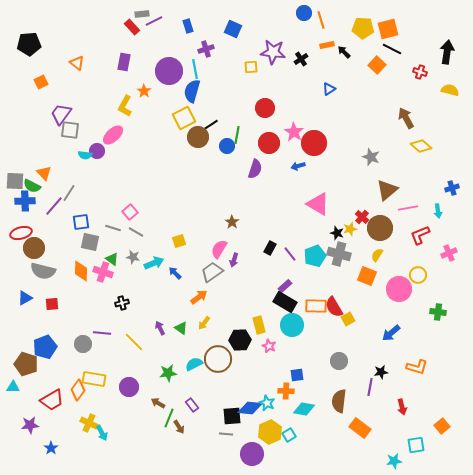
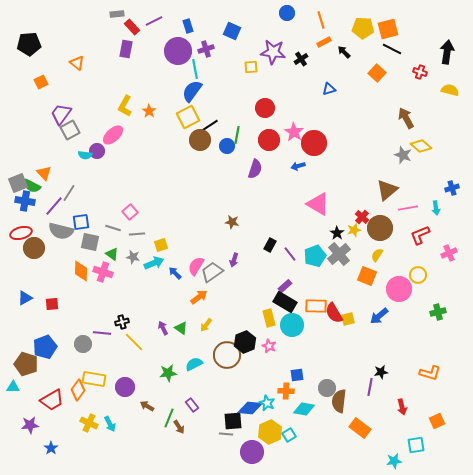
blue circle at (304, 13): moved 17 px left
gray rectangle at (142, 14): moved 25 px left
blue square at (233, 29): moved 1 px left, 2 px down
orange rectangle at (327, 45): moved 3 px left, 3 px up; rotated 16 degrees counterclockwise
purple rectangle at (124, 62): moved 2 px right, 13 px up
orange square at (377, 65): moved 8 px down
purple circle at (169, 71): moved 9 px right, 20 px up
blue triangle at (329, 89): rotated 16 degrees clockwise
orange star at (144, 91): moved 5 px right, 20 px down
blue semicircle at (192, 91): rotated 20 degrees clockwise
yellow square at (184, 118): moved 4 px right, 1 px up
gray square at (70, 130): rotated 36 degrees counterclockwise
brown circle at (198, 137): moved 2 px right, 3 px down
red circle at (269, 143): moved 3 px up
gray star at (371, 157): moved 32 px right, 2 px up
gray square at (15, 181): moved 3 px right, 2 px down; rotated 24 degrees counterclockwise
blue cross at (25, 201): rotated 12 degrees clockwise
cyan arrow at (438, 211): moved 2 px left, 3 px up
brown star at (232, 222): rotated 24 degrees counterclockwise
yellow star at (350, 229): moved 4 px right, 1 px down
gray line at (136, 232): moved 1 px right, 2 px down; rotated 35 degrees counterclockwise
black star at (337, 233): rotated 16 degrees clockwise
yellow square at (179, 241): moved 18 px left, 4 px down
black rectangle at (270, 248): moved 3 px up
pink semicircle at (219, 249): moved 23 px left, 17 px down
gray cross at (339, 254): rotated 35 degrees clockwise
green triangle at (112, 259): moved 5 px up
gray semicircle at (43, 271): moved 18 px right, 40 px up
black cross at (122, 303): moved 19 px down
red semicircle at (334, 307): moved 6 px down
green cross at (438, 312): rotated 21 degrees counterclockwise
yellow square at (348, 319): rotated 16 degrees clockwise
yellow arrow at (204, 323): moved 2 px right, 2 px down
yellow rectangle at (259, 325): moved 10 px right, 7 px up
purple arrow at (160, 328): moved 3 px right
blue arrow at (391, 333): moved 12 px left, 17 px up
black hexagon at (240, 340): moved 5 px right, 2 px down; rotated 20 degrees counterclockwise
brown circle at (218, 359): moved 9 px right, 4 px up
gray circle at (339, 361): moved 12 px left, 27 px down
orange L-shape at (417, 367): moved 13 px right, 6 px down
purple circle at (129, 387): moved 4 px left
brown arrow at (158, 403): moved 11 px left, 3 px down
black square at (232, 416): moved 1 px right, 5 px down
orange square at (442, 426): moved 5 px left, 5 px up; rotated 14 degrees clockwise
cyan arrow at (102, 433): moved 8 px right, 9 px up
purple circle at (252, 454): moved 2 px up
